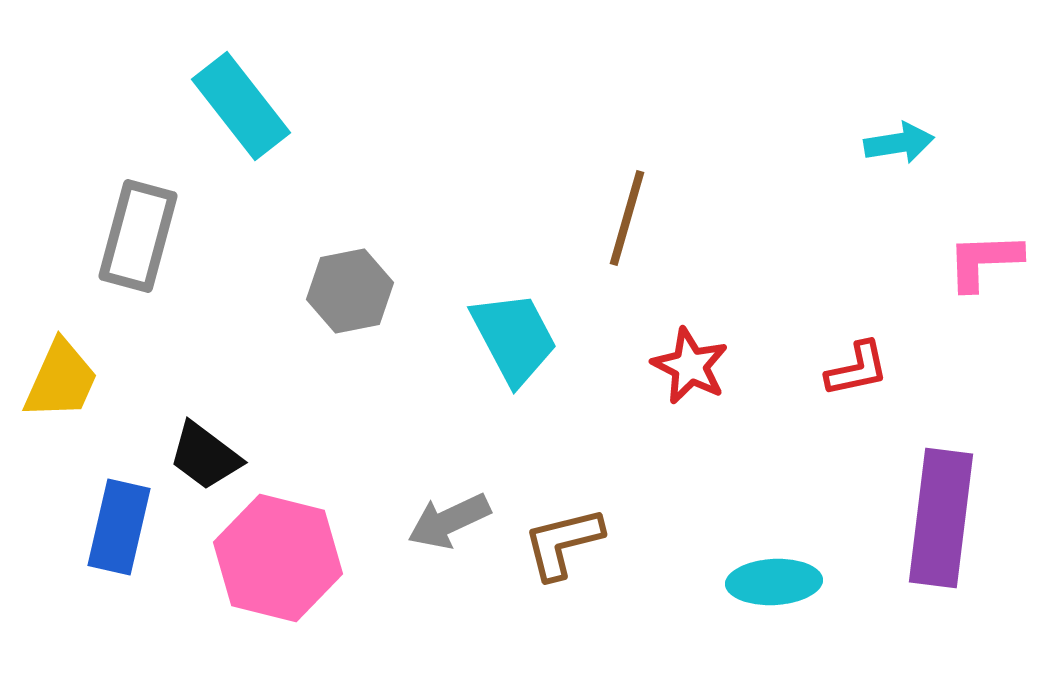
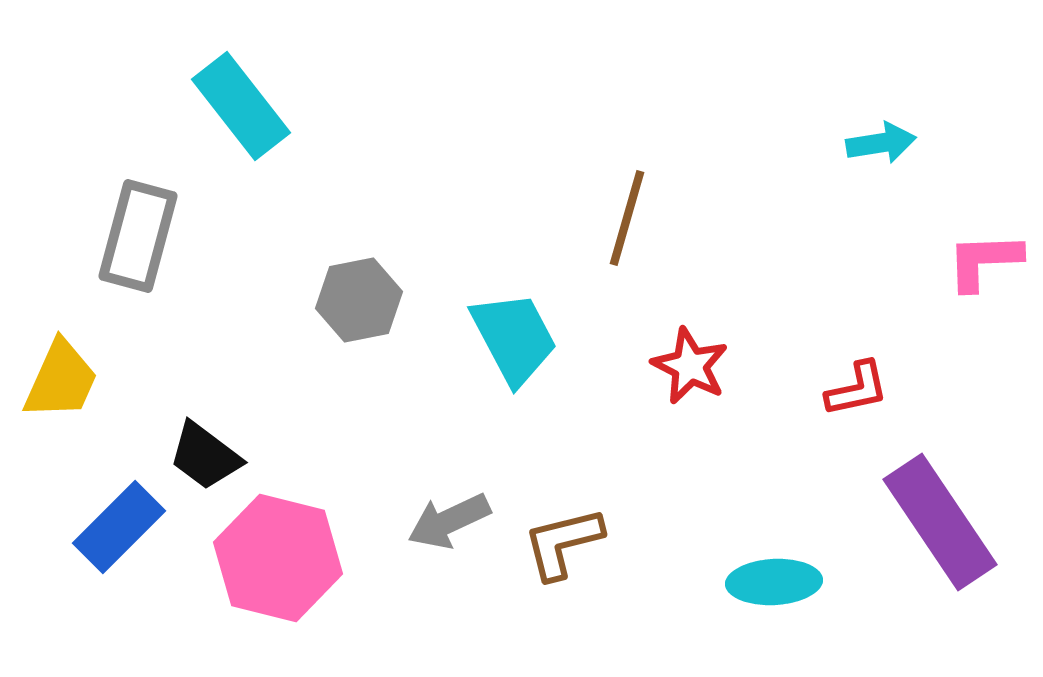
cyan arrow: moved 18 px left
gray hexagon: moved 9 px right, 9 px down
red L-shape: moved 20 px down
purple rectangle: moved 1 px left, 4 px down; rotated 41 degrees counterclockwise
blue rectangle: rotated 32 degrees clockwise
